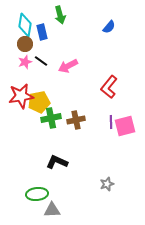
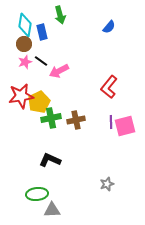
brown circle: moved 1 px left
pink arrow: moved 9 px left, 5 px down
yellow pentagon: rotated 15 degrees counterclockwise
black L-shape: moved 7 px left, 2 px up
